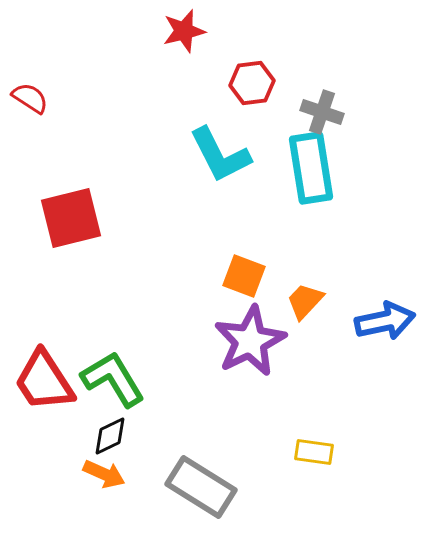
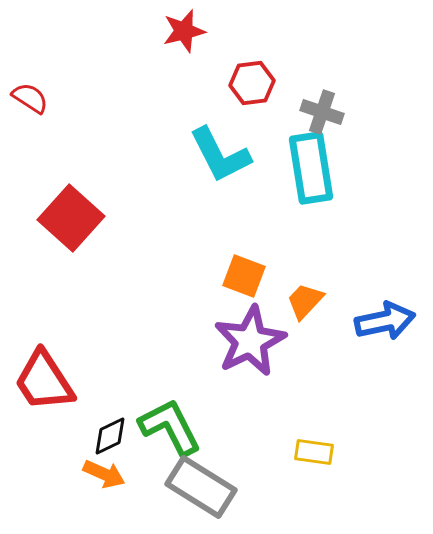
red square: rotated 34 degrees counterclockwise
green L-shape: moved 57 px right, 48 px down; rotated 4 degrees clockwise
